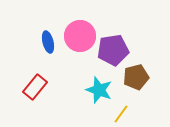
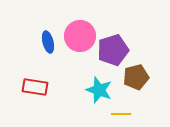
purple pentagon: rotated 8 degrees counterclockwise
red rectangle: rotated 60 degrees clockwise
yellow line: rotated 54 degrees clockwise
